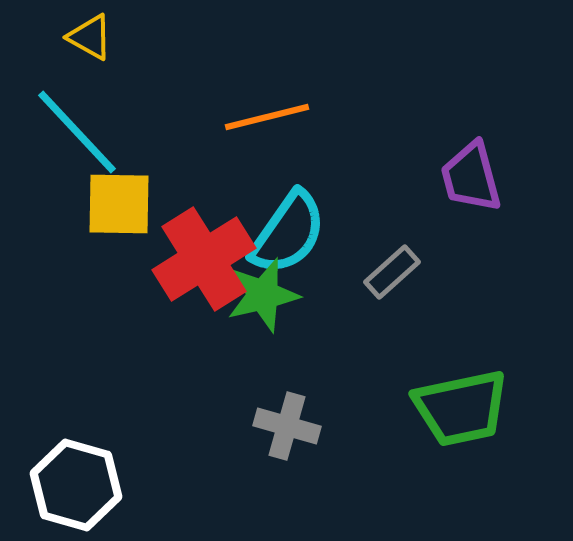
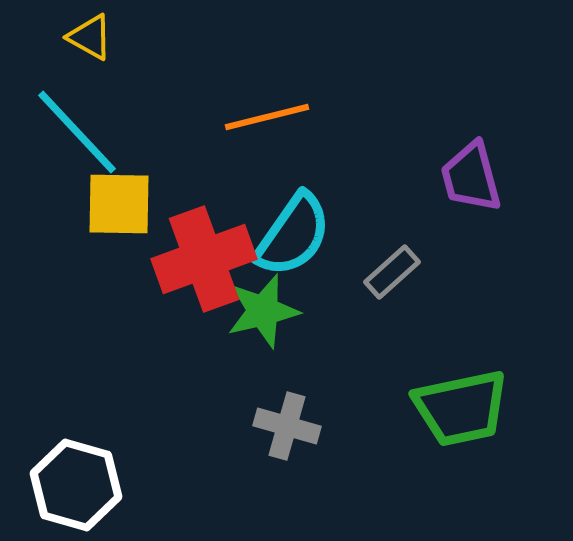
cyan semicircle: moved 5 px right, 2 px down
red cross: rotated 12 degrees clockwise
green star: moved 16 px down
